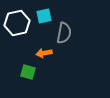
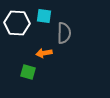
cyan square: rotated 21 degrees clockwise
white hexagon: rotated 15 degrees clockwise
gray semicircle: rotated 10 degrees counterclockwise
